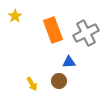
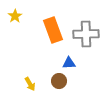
gray cross: moved 1 px down; rotated 25 degrees clockwise
blue triangle: moved 1 px down
yellow arrow: moved 2 px left
